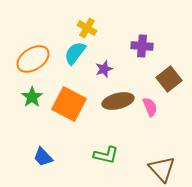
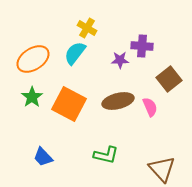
purple star: moved 16 px right, 9 px up; rotated 18 degrees clockwise
